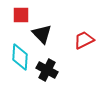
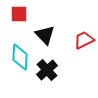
red square: moved 2 px left, 1 px up
black triangle: moved 3 px right, 1 px down
black cross: rotated 20 degrees clockwise
